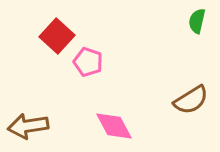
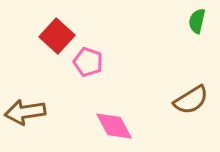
brown arrow: moved 3 px left, 14 px up
